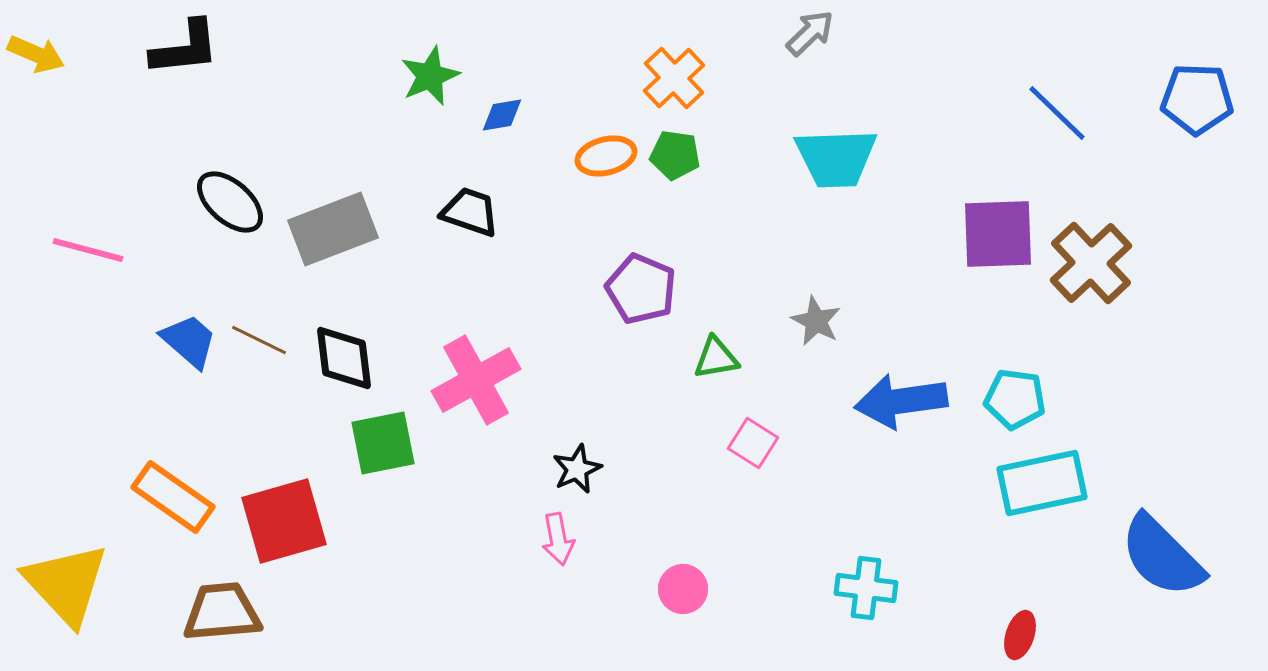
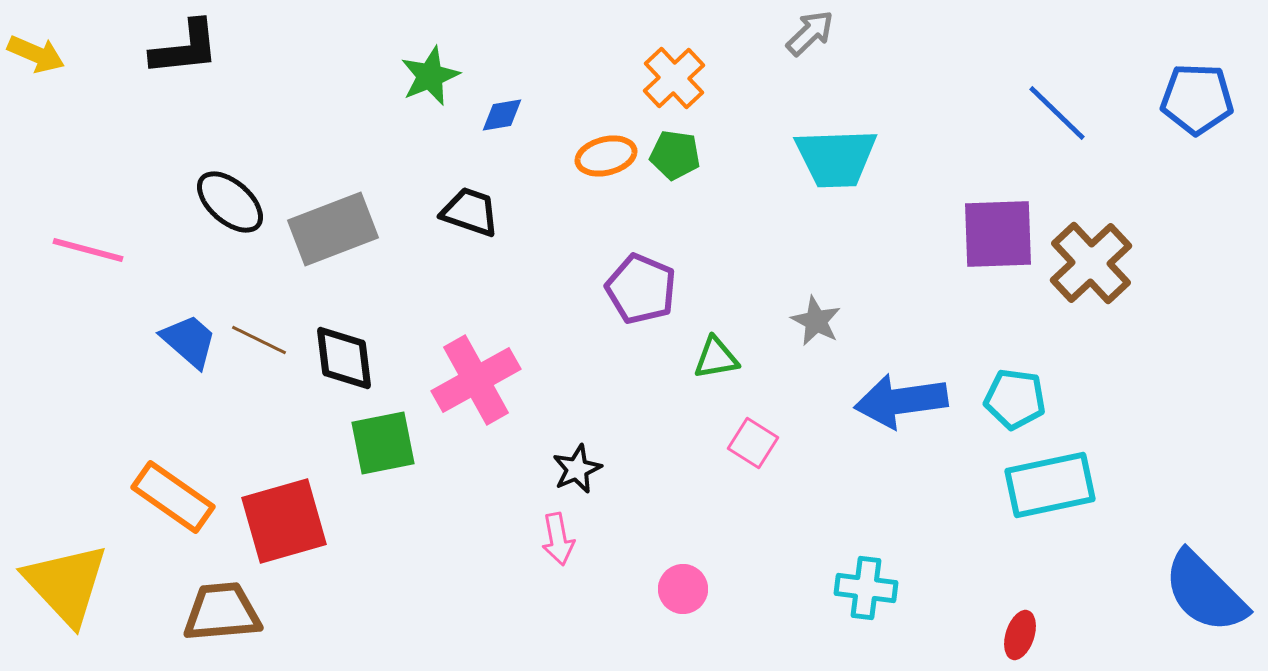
cyan rectangle: moved 8 px right, 2 px down
blue semicircle: moved 43 px right, 36 px down
